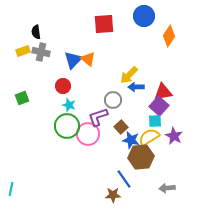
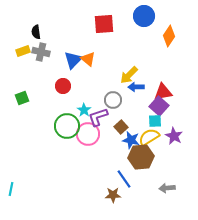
cyan star: moved 15 px right, 5 px down; rotated 16 degrees clockwise
